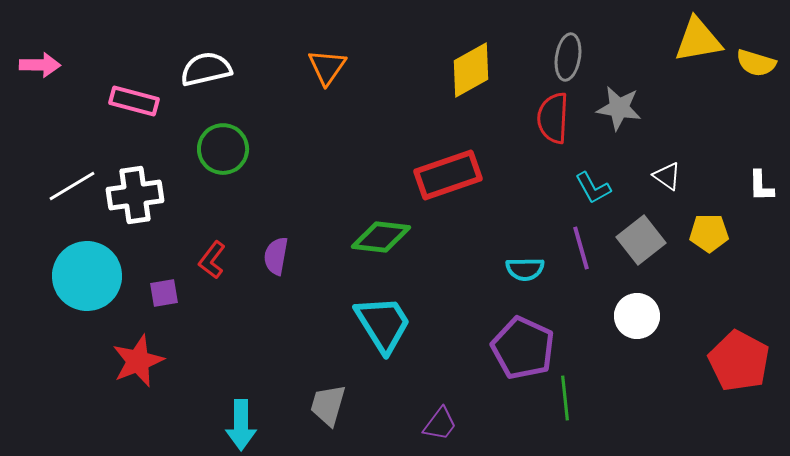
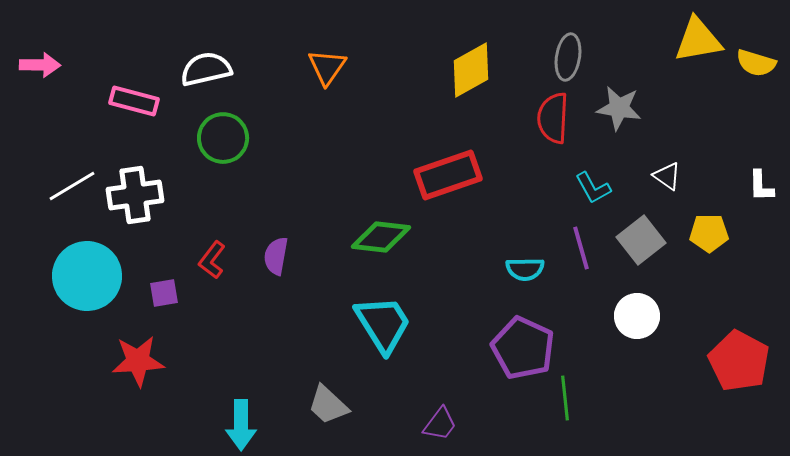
green circle: moved 11 px up
red star: rotated 18 degrees clockwise
gray trapezoid: rotated 63 degrees counterclockwise
